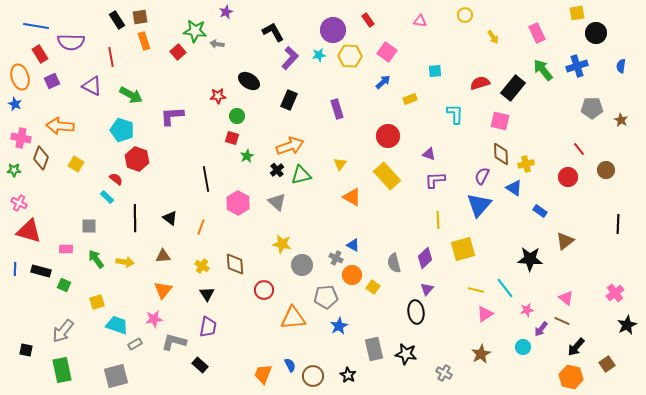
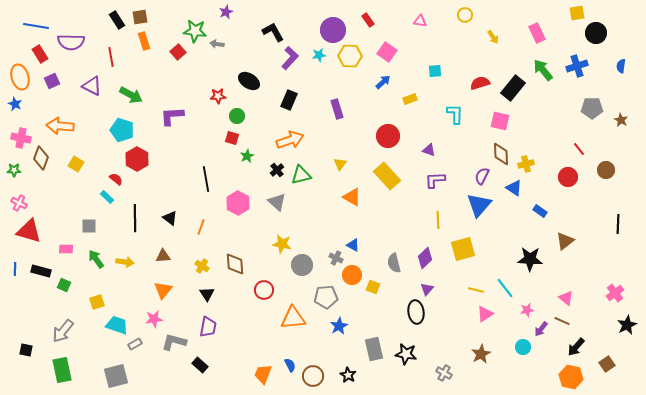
orange arrow at (290, 146): moved 6 px up
purple triangle at (429, 154): moved 4 px up
red hexagon at (137, 159): rotated 10 degrees clockwise
yellow square at (373, 287): rotated 16 degrees counterclockwise
